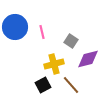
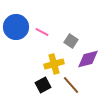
blue circle: moved 1 px right
pink line: rotated 48 degrees counterclockwise
